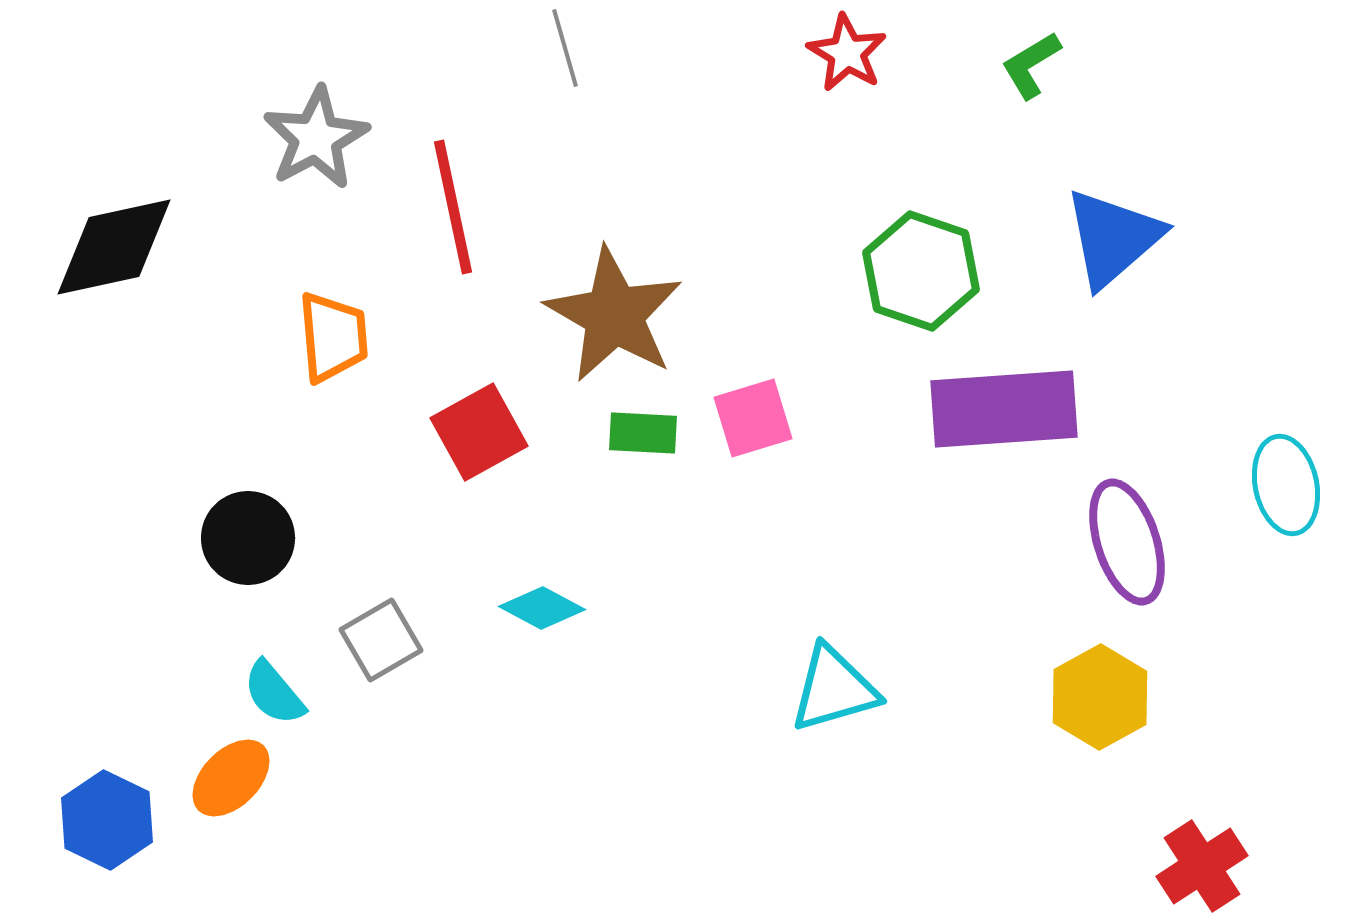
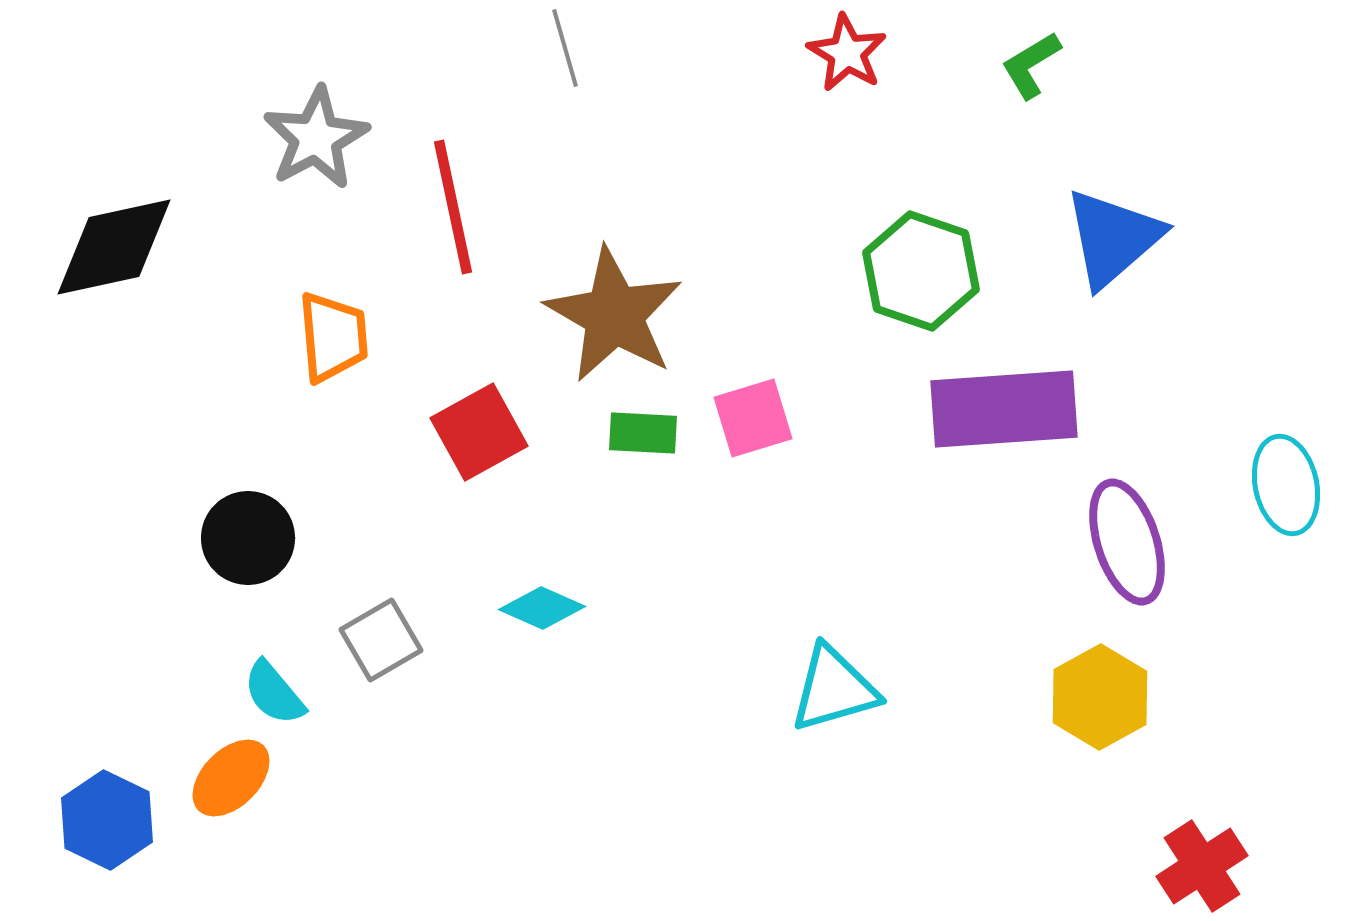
cyan diamond: rotated 4 degrees counterclockwise
